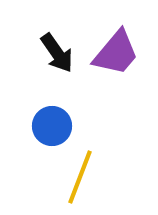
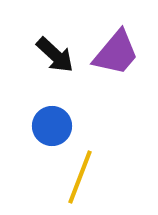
black arrow: moved 2 px left, 2 px down; rotated 12 degrees counterclockwise
